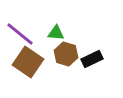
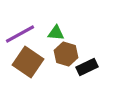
purple line: rotated 68 degrees counterclockwise
black rectangle: moved 5 px left, 8 px down
